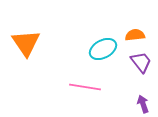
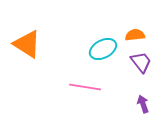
orange triangle: moved 1 px right, 1 px down; rotated 24 degrees counterclockwise
